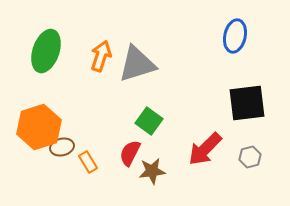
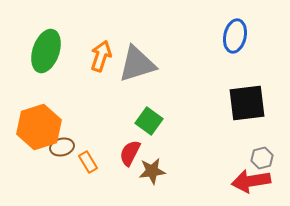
red arrow: moved 46 px right, 32 px down; rotated 36 degrees clockwise
gray hexagon: moved 12 px right, 1 px down
